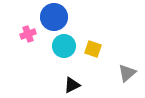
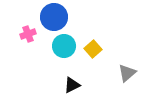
yellow square: rotated 30 degrees clockwise
